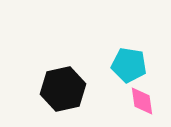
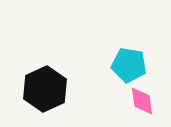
black hexagon: moved 18 px left; rotated 12 degrees counterclockwise
